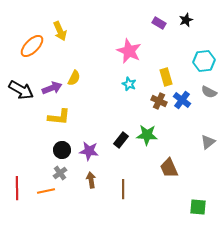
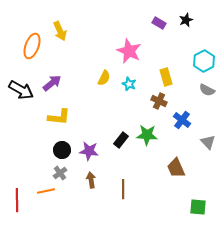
orange ellipse: rotated 25 degrees counterclockwise
cyan hexagon: rotated 20 degrees counterclockwise
yellow semicircle: moved 30 px right
purple arrow: moved 5 px up; rotated 18 degrees counterclockwise
gray semicircle: moved 2 px left, 2 px up
blue cross: moved 20 px down
gray triangle: rotated 35 degrees counterclockwise
brown trapezoid: moved 7 px right
red line: moved 12 px down
